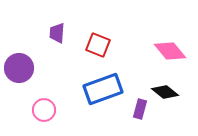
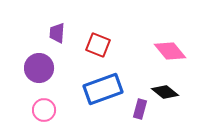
purple circle: moved 20 px right
